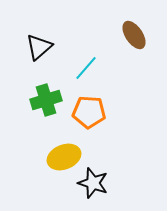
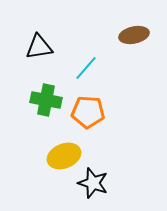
brown ellipse: rotated 68 degrees counterclockwise
black triangle: rotated 32 degrees clockwise
green cross: rotated 28 degrees clockwise
orange pentagon: moved 1 px left
yellow ellipse: moved 1 px up
